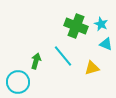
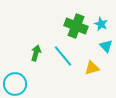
cyan triangle: moved 2 px down; rotated 24 degrees clockwise
green arrow: moved 8 px up
cyan circle: moved 3 px left, 2 px down
